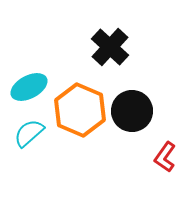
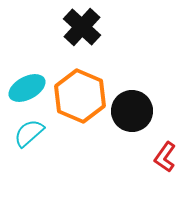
black cross: moved 28 px left, 20 px up
cyan ellipse: moved 2 px left, 1 px down
orange hexagon: moved 14 px up
